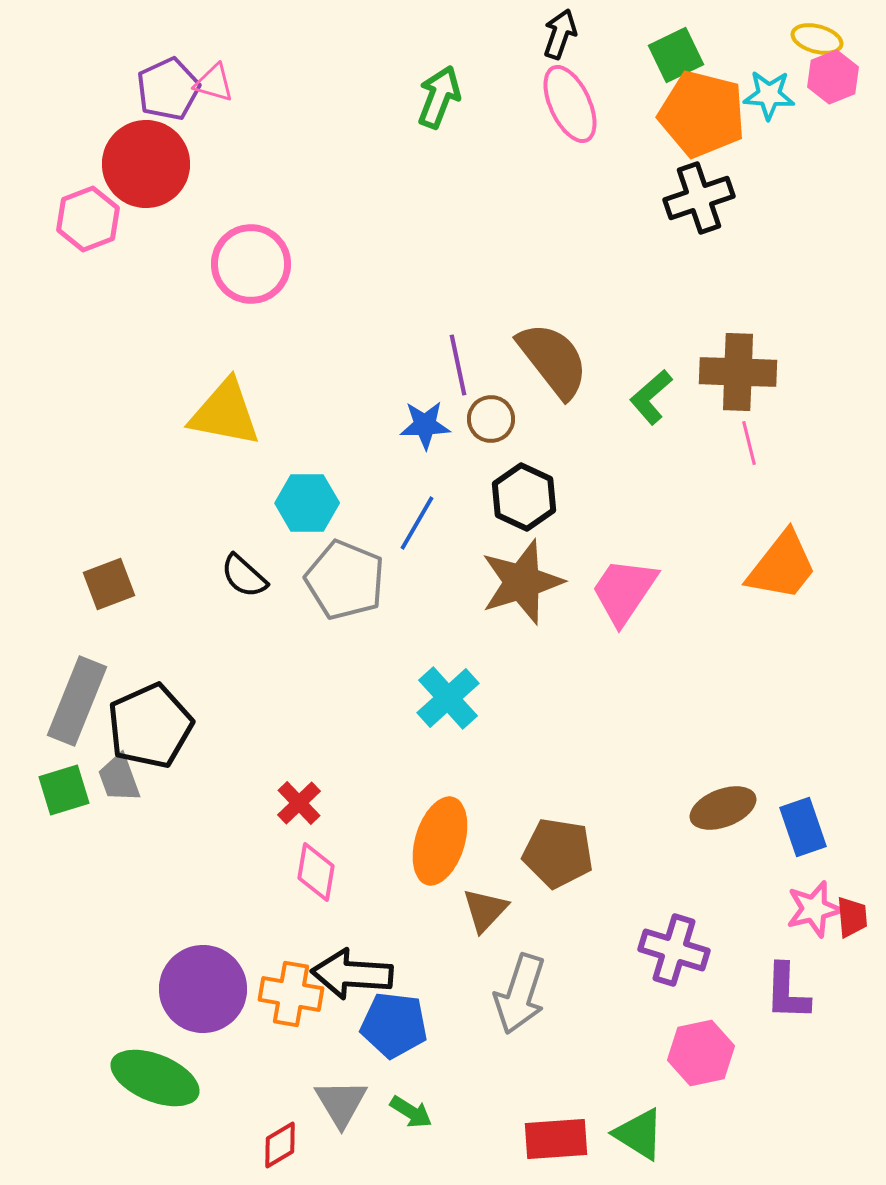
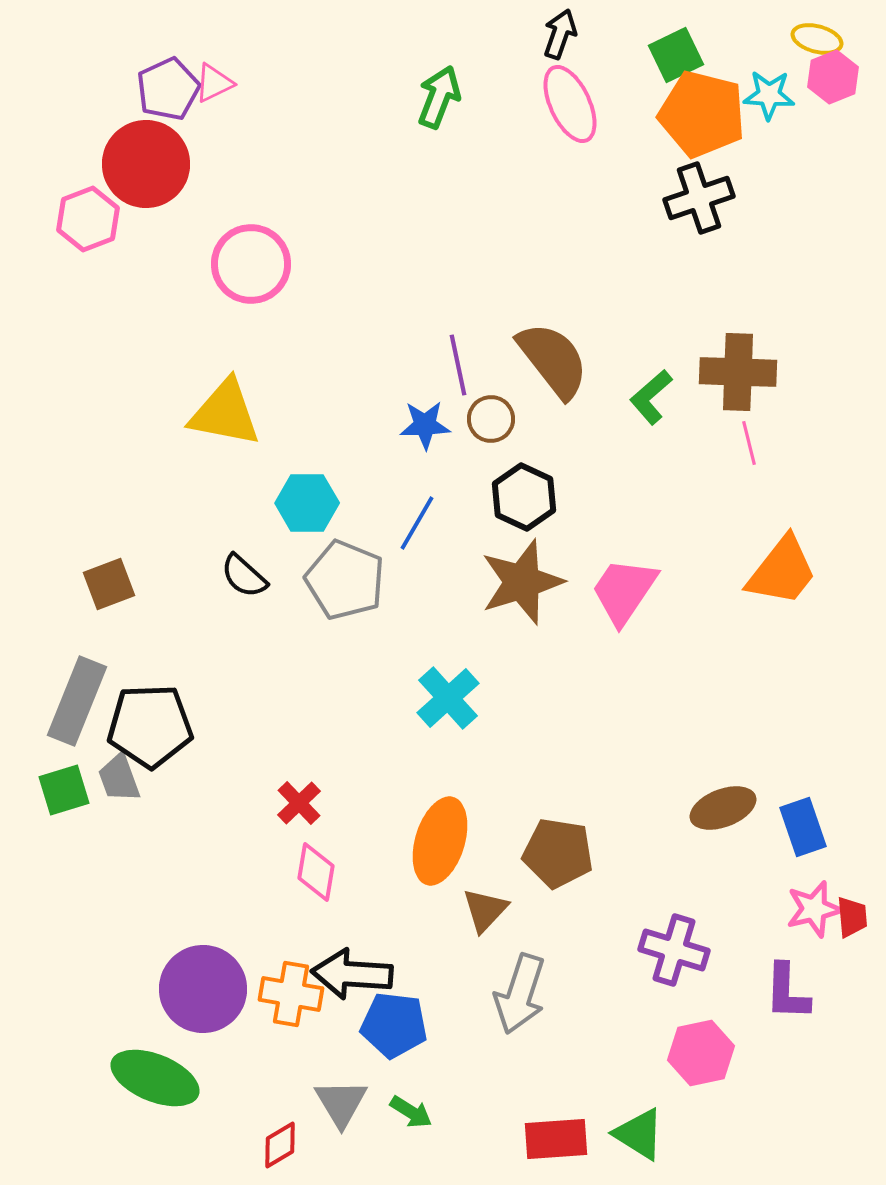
pink triangle at (214, 83): rotated 42 degrees counterclockwise
orange trapezoid at (782, 566): moved 5 px down
black pentagon at (150, 726): rotated 22 degrees clockwise
